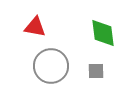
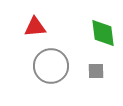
red triangle: rotated 15 degrees counterclockwise
